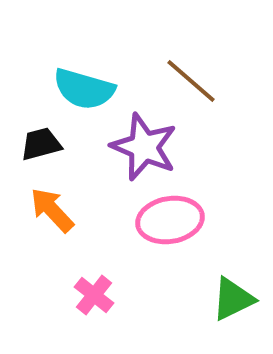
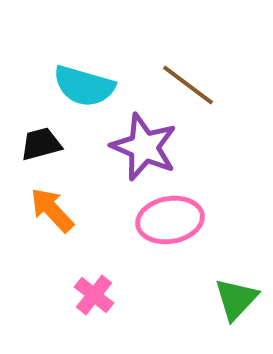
brown line: moved 3 px left, 4 px down; rotated 4 degrees counterclockwise
cyan semicircle: moved 3 px up
green triangle: moved 3 px right; rotated 21 degrees counterclockwise
